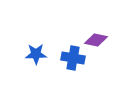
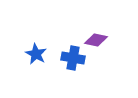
blue star: rotated 30 degrees clockwise
